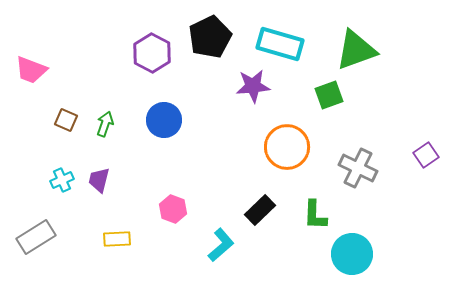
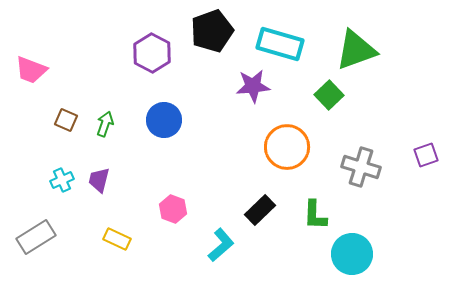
black pentagon: moved 2 px right, 6 px up; rotated 6 degrees clockwise
green square: rotated 24 degrees counterclockwise
purple square: rotated 15 degrees clockwise
gray cross: moved 3 px right, 1 px up; rotated 9 degrees counterclockwise
yellow rectangle: rotated 28 degrees clockwise
